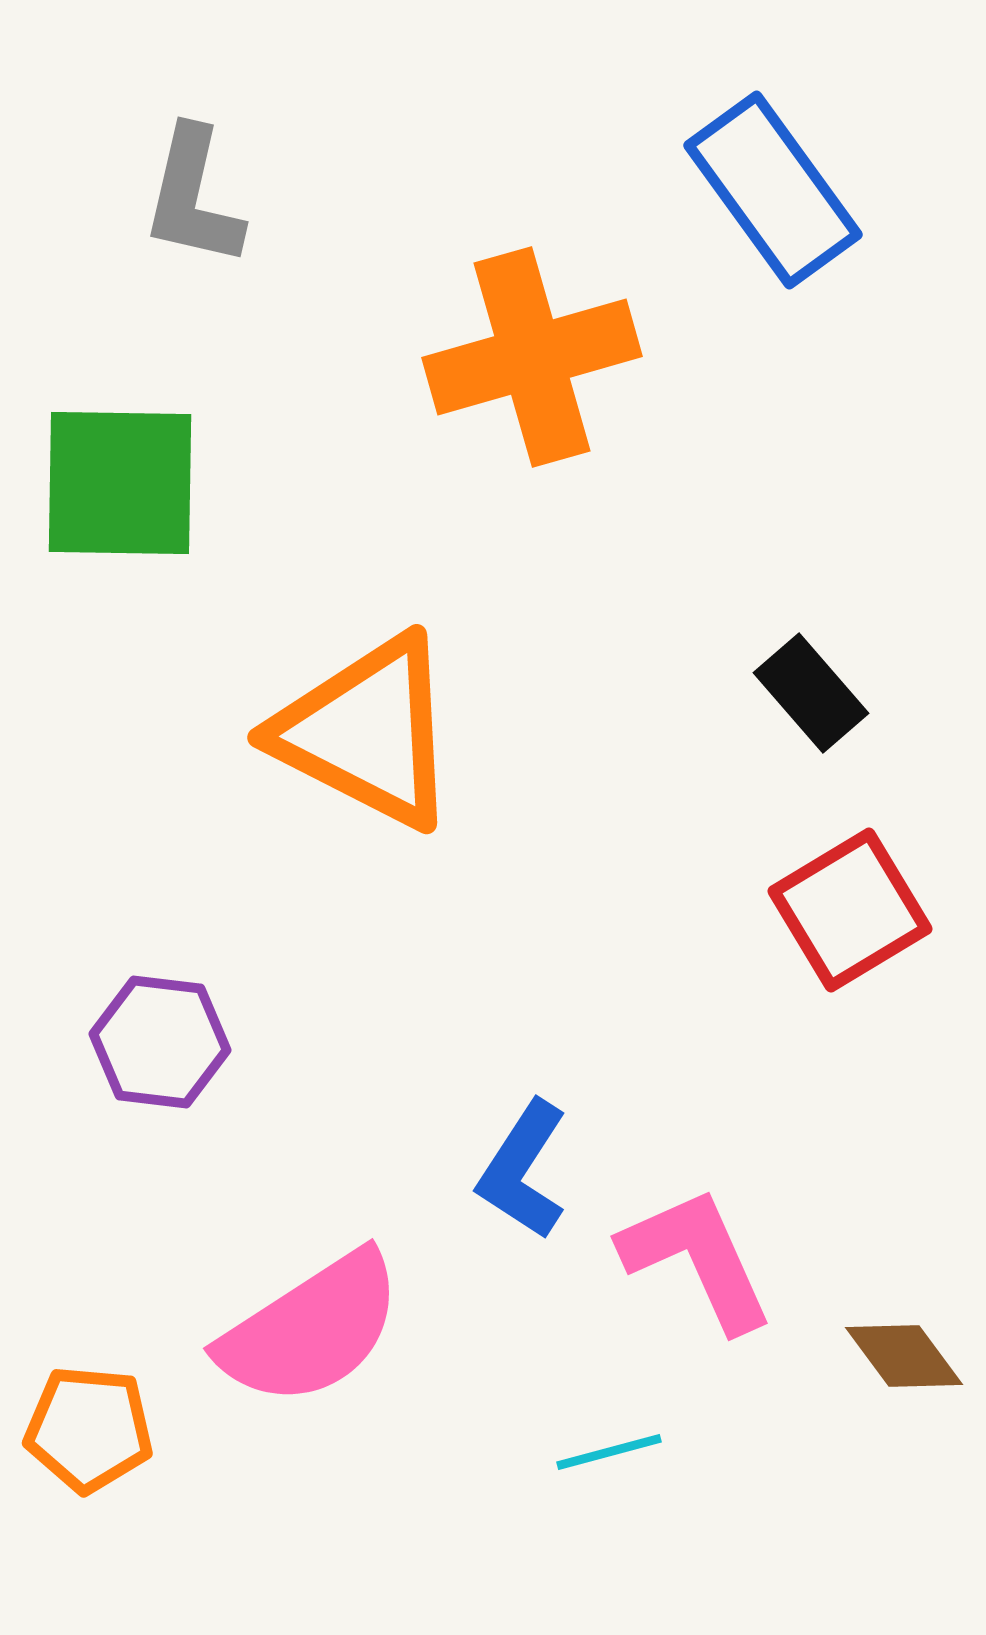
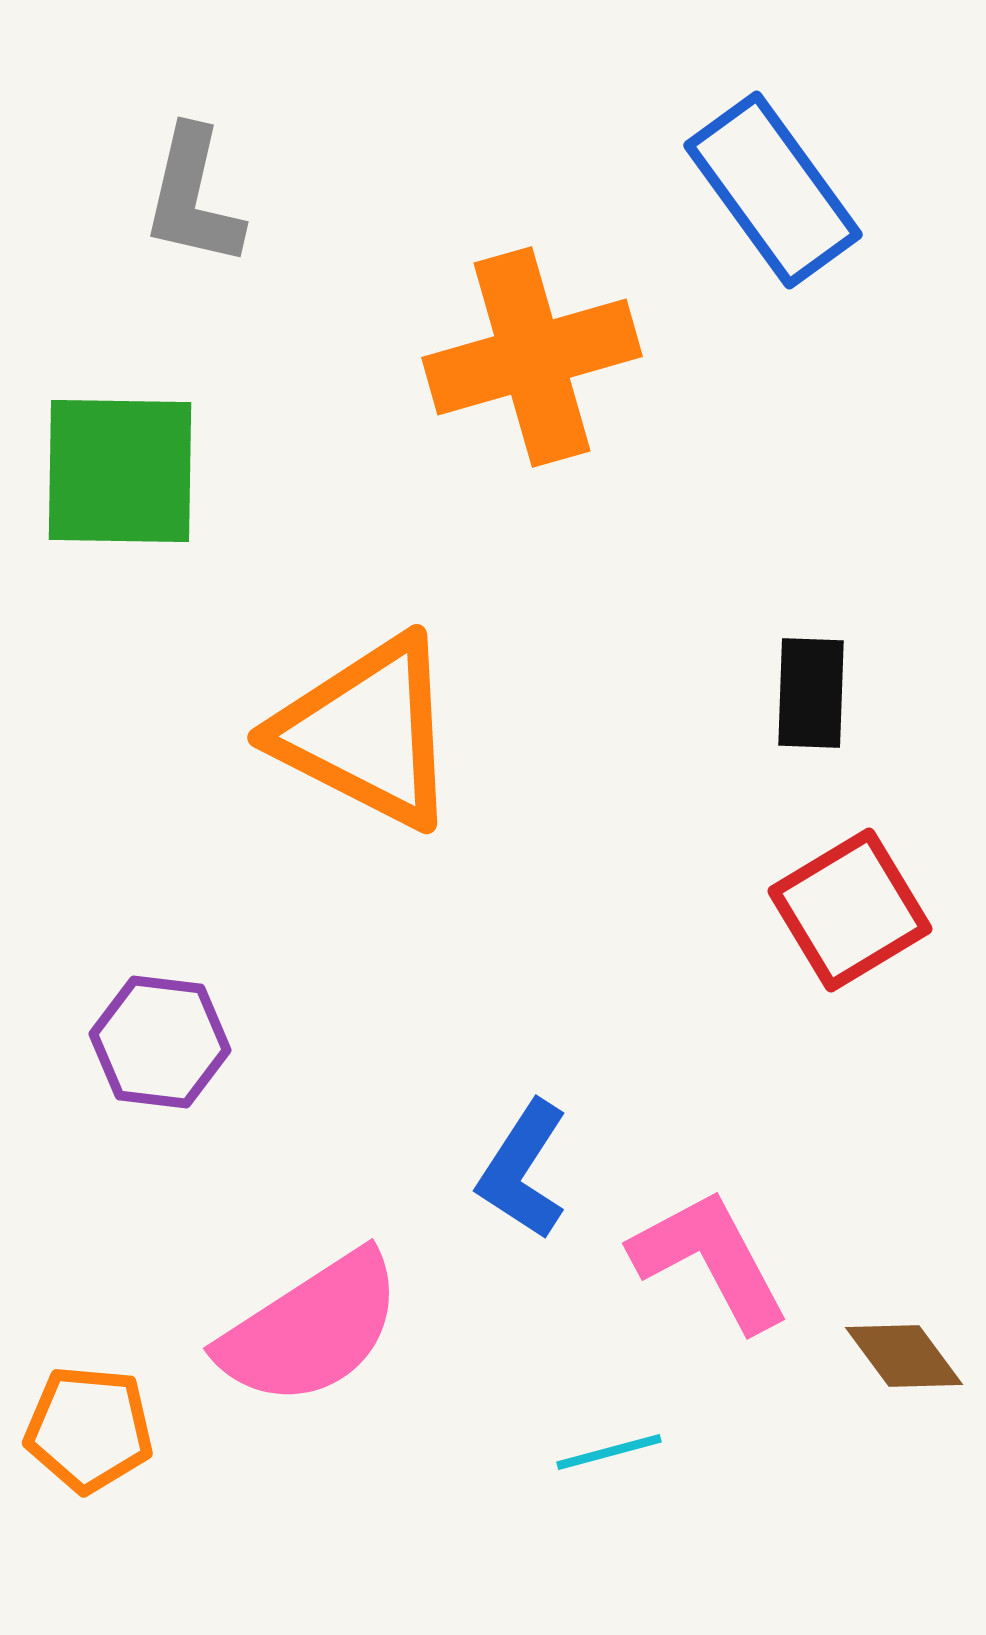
green square: moved 12 px up
black rectangle: rotated 43 degrees clockwise
pink L-shape: moved 13 px right, 1 px down; rotated 4 degrees counterclockwise
